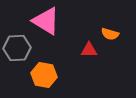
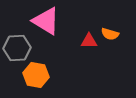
red triangle: moved 9 px up
orange hexagon: moved 8 px left
